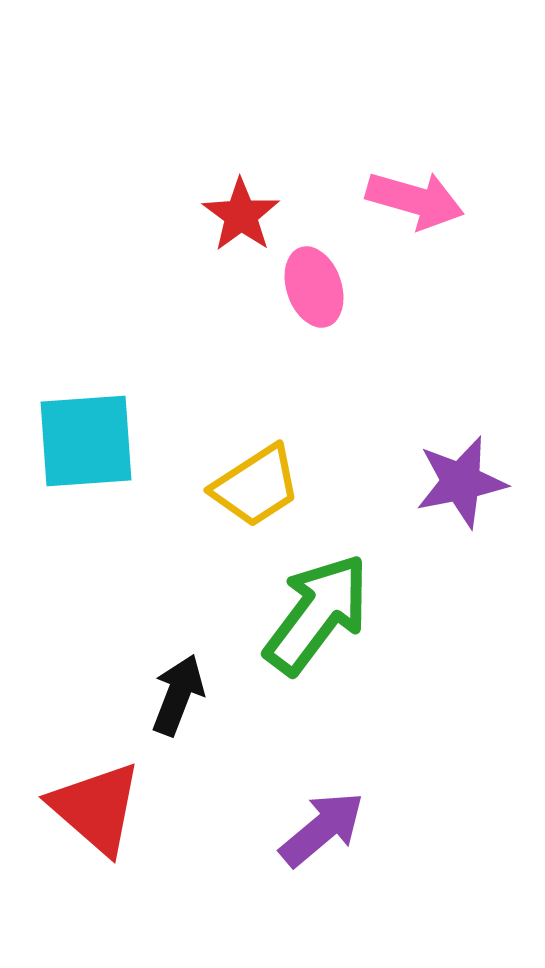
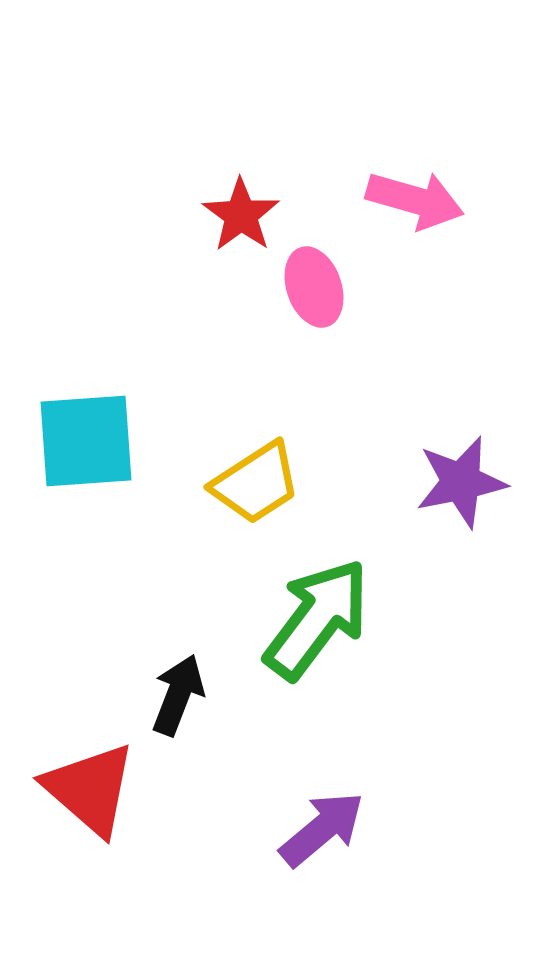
yellow trapezoid: moved 3 px up
green arrow: moved 5 px down
red triangle: moved 6 px left, 19 px up
